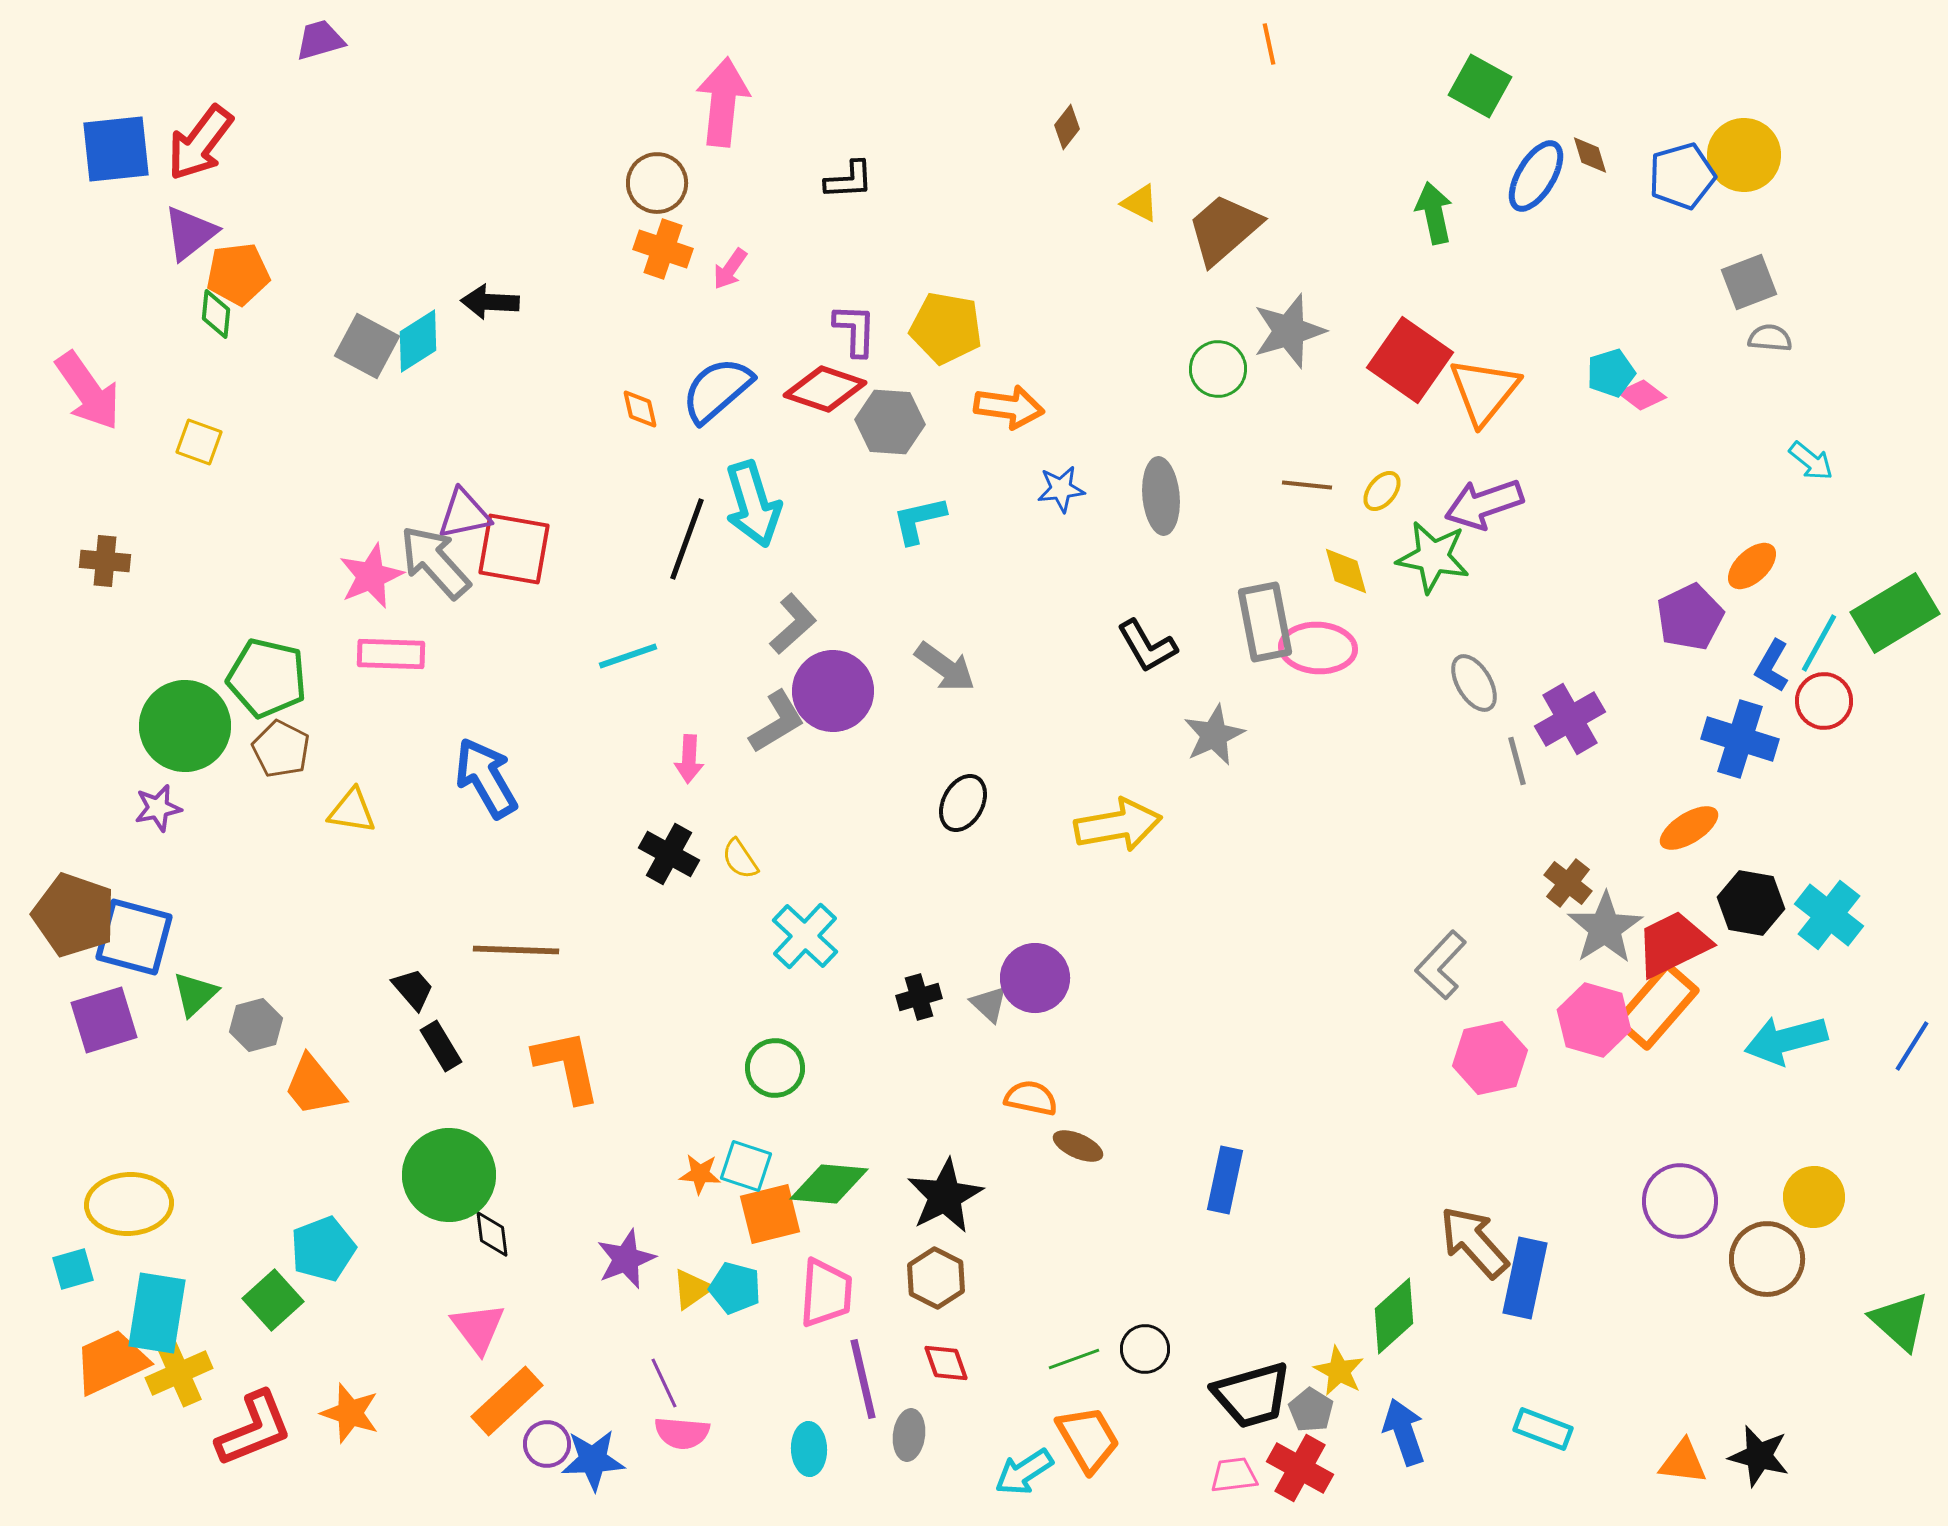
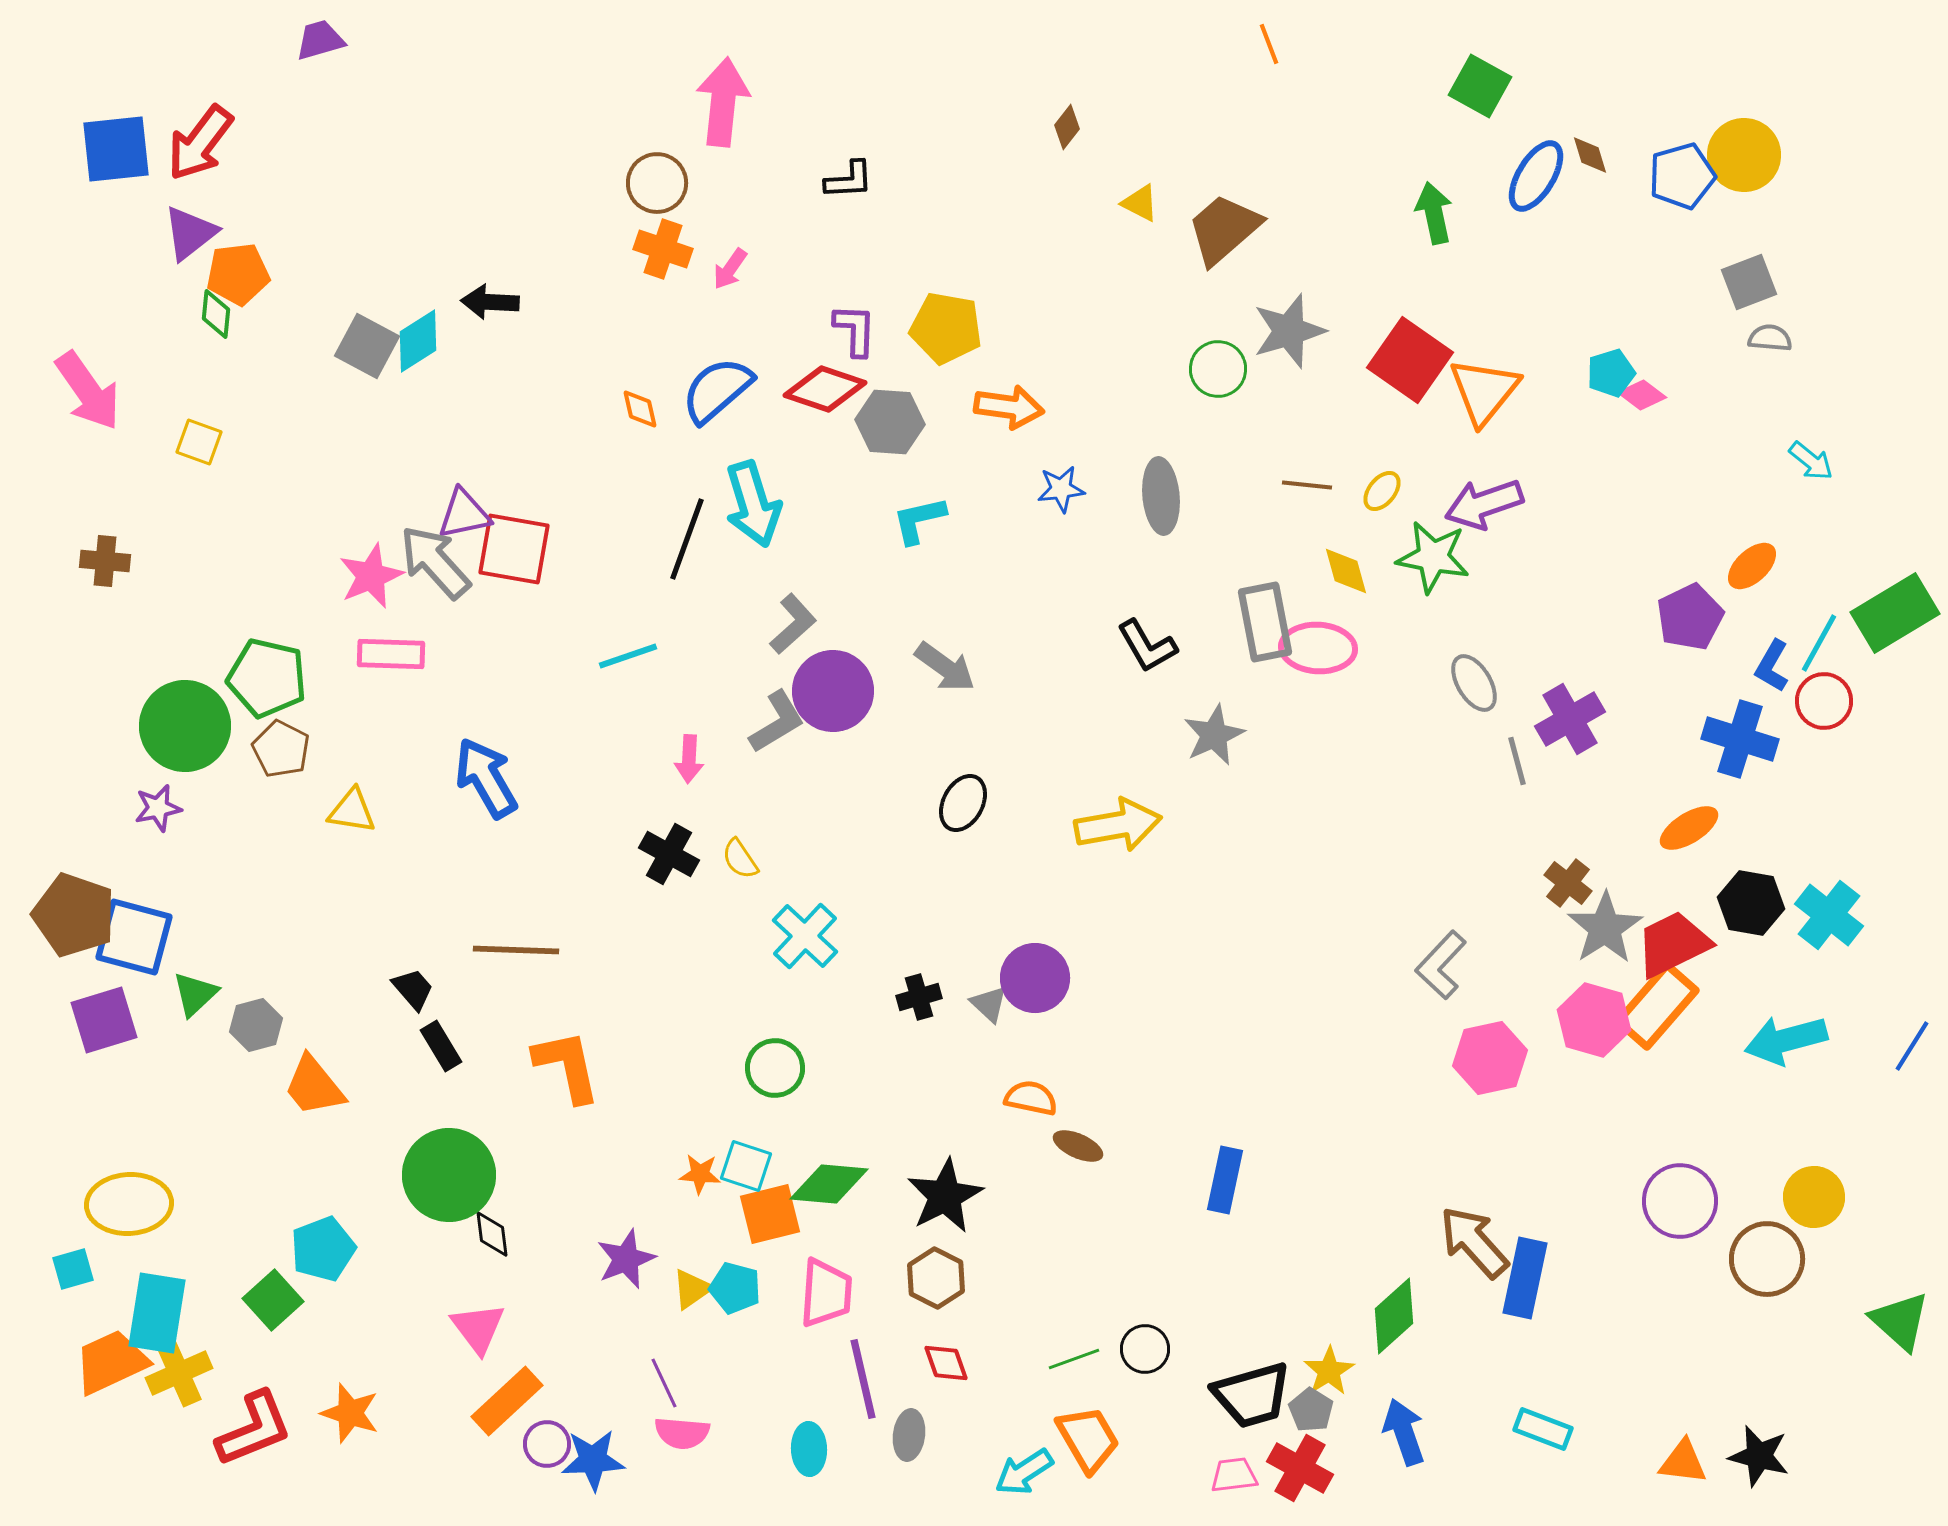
orange line at (1269, 44): rotated 9 degrees counterclockwise
yellow star at (1339, 1371): moved 10 px left; rotated 12 degrees clockwise
